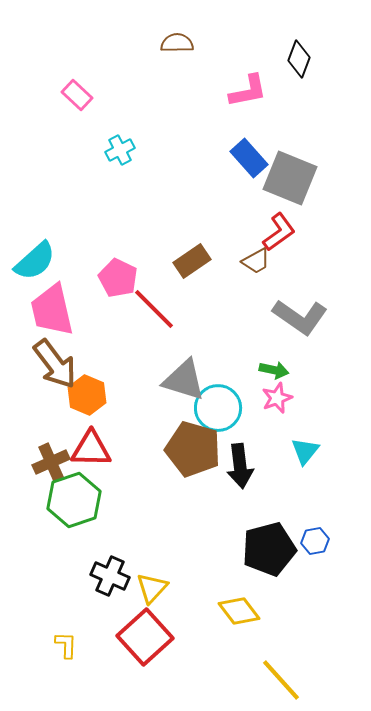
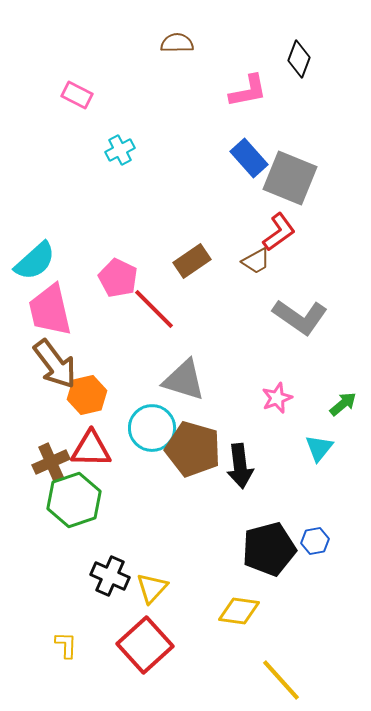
pink rectangle: rotated 16 degrees counterclockwise
pink trapezoid: moved 2 px left
green arrow: moved 69 px right, 34 px down; rotated 52 degrees counterclockwise
orange hexagon: rotated 24 degrees clockwise
cyan circle: moved 66 px left, 20 px down
cyan triangle: moved 14 px right, 3 px up
yellow diamond: rotated 45 degrees counterclockwise
red square: moved 8 px down
